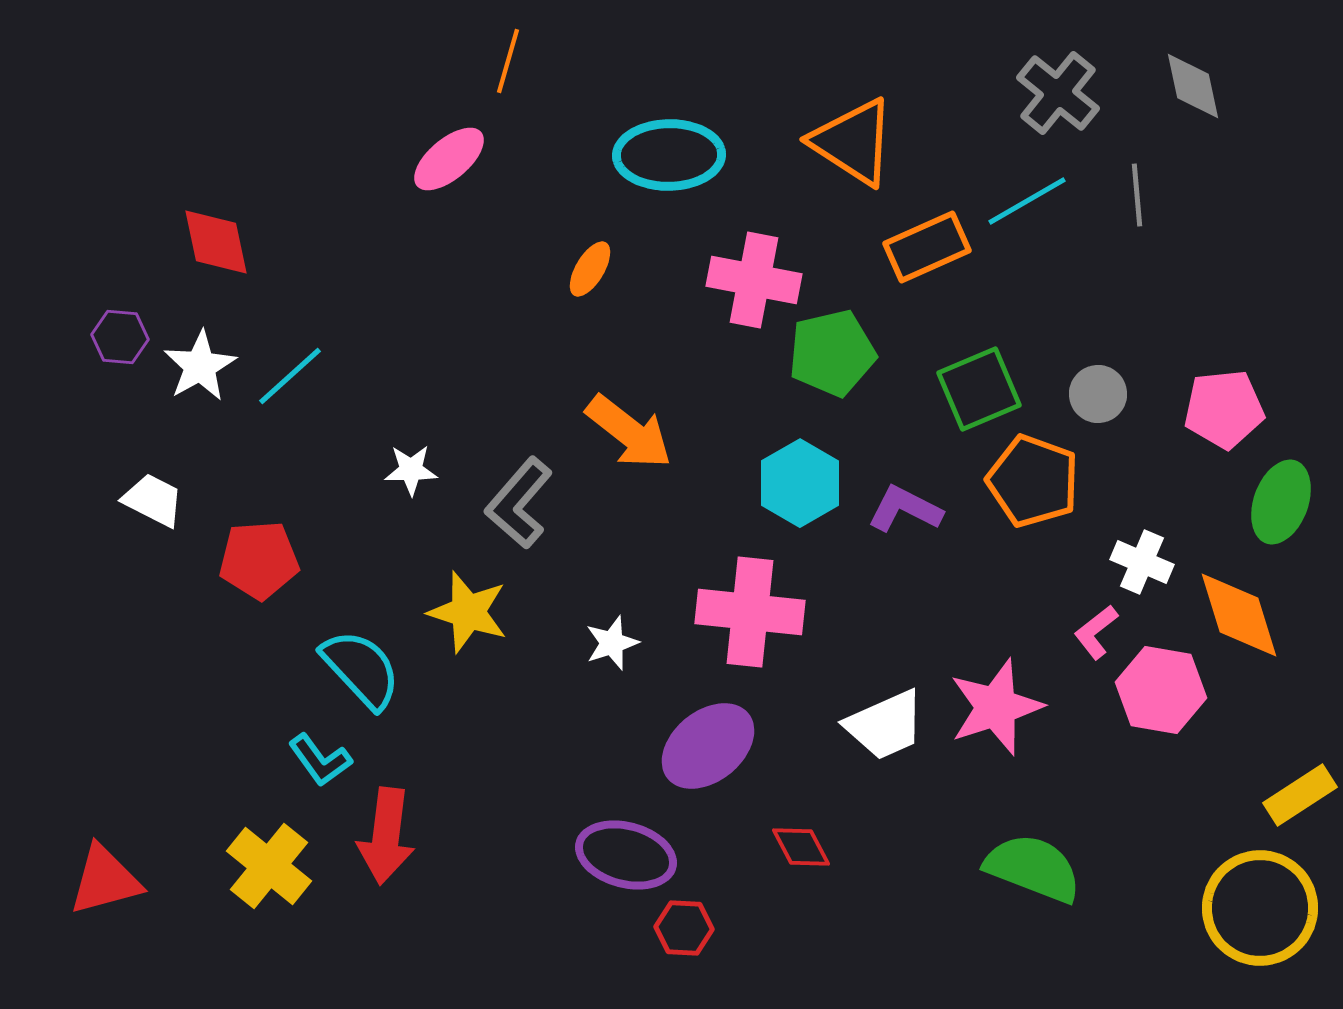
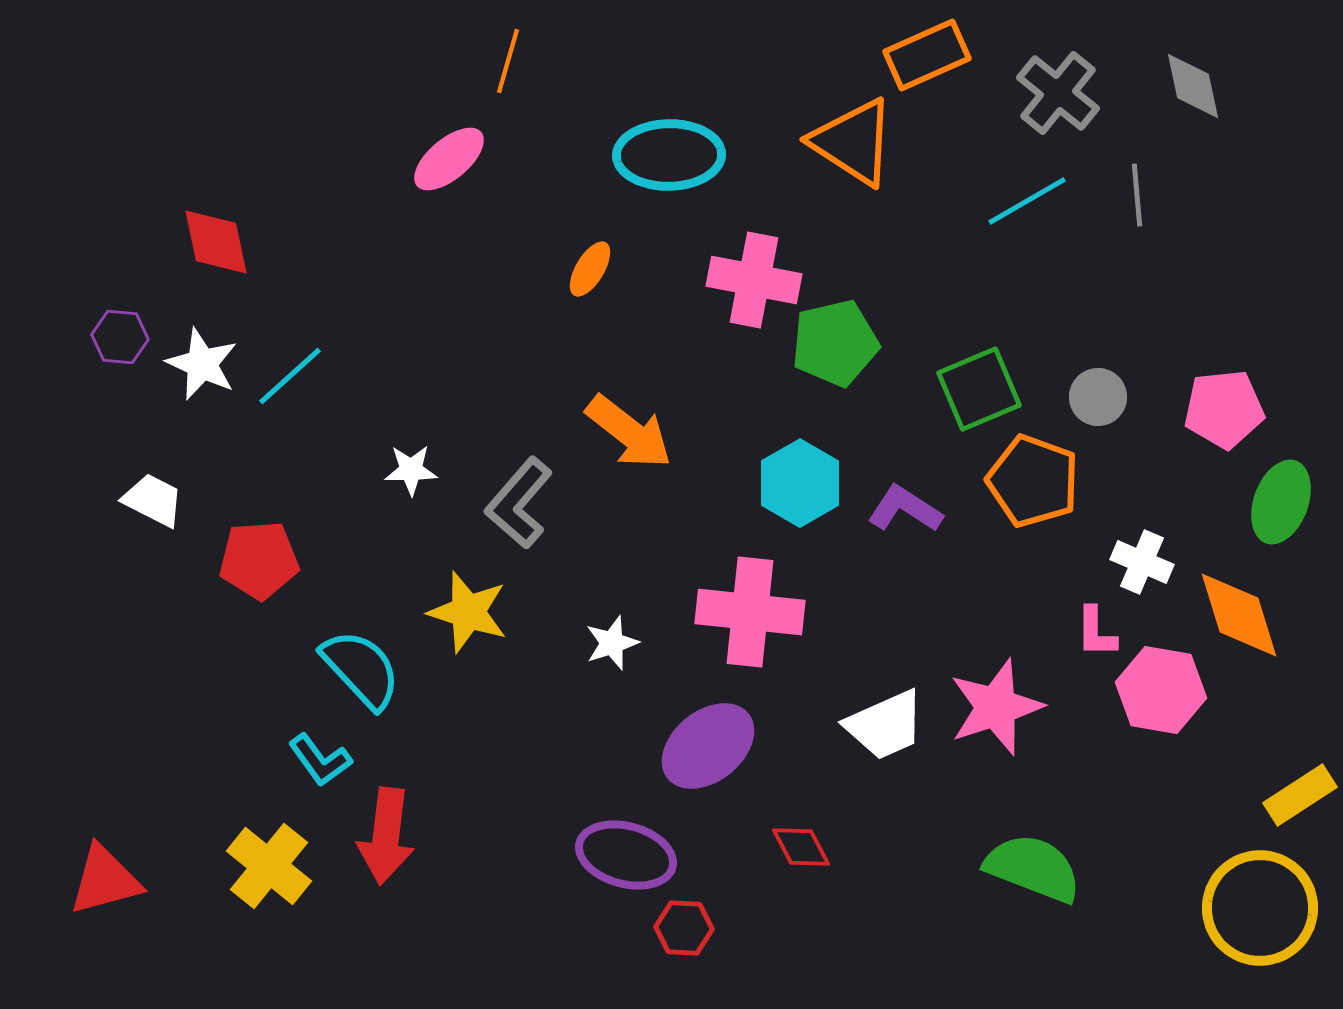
orange rectangle at (927, 247): moved 192 px up
green pentagon at (832, 353): moved 3 px right, 10 px up
white star at (200, 366): moved 2 px right, 2 px up; rotated 18 degrees counterclockwise
gray circle at (1098, 394): moved 3 px down
purple L-shape at (905, 509): rotated 6 degrees clockwise
pink L-shape at (1096, 632): rotated 52 degrees counterclockwise
